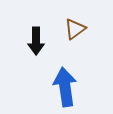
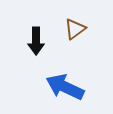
blue arrow: rotated 57 degrees counterclockwise
